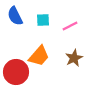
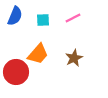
blue semicircle: rotated 132 degrees counterclockwise
pink line: moved 3 px right, 8 px up
orange trapezoid: moved 1 px left, 2 px up
